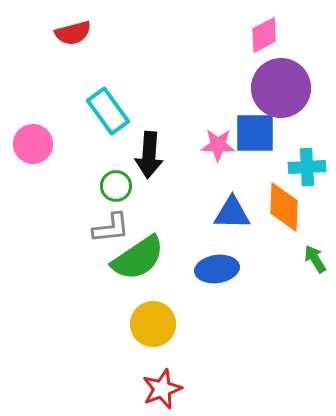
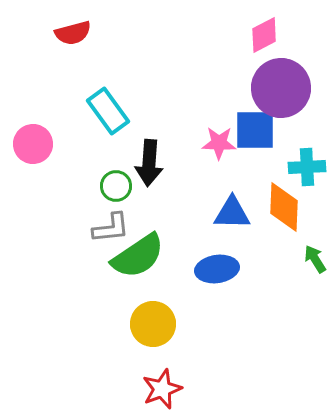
blue square: moved 3 px up
pink star: moved 1 px right, 2 px up
black arrow: moved 8 px down
green semicircle: moved 2 px up
